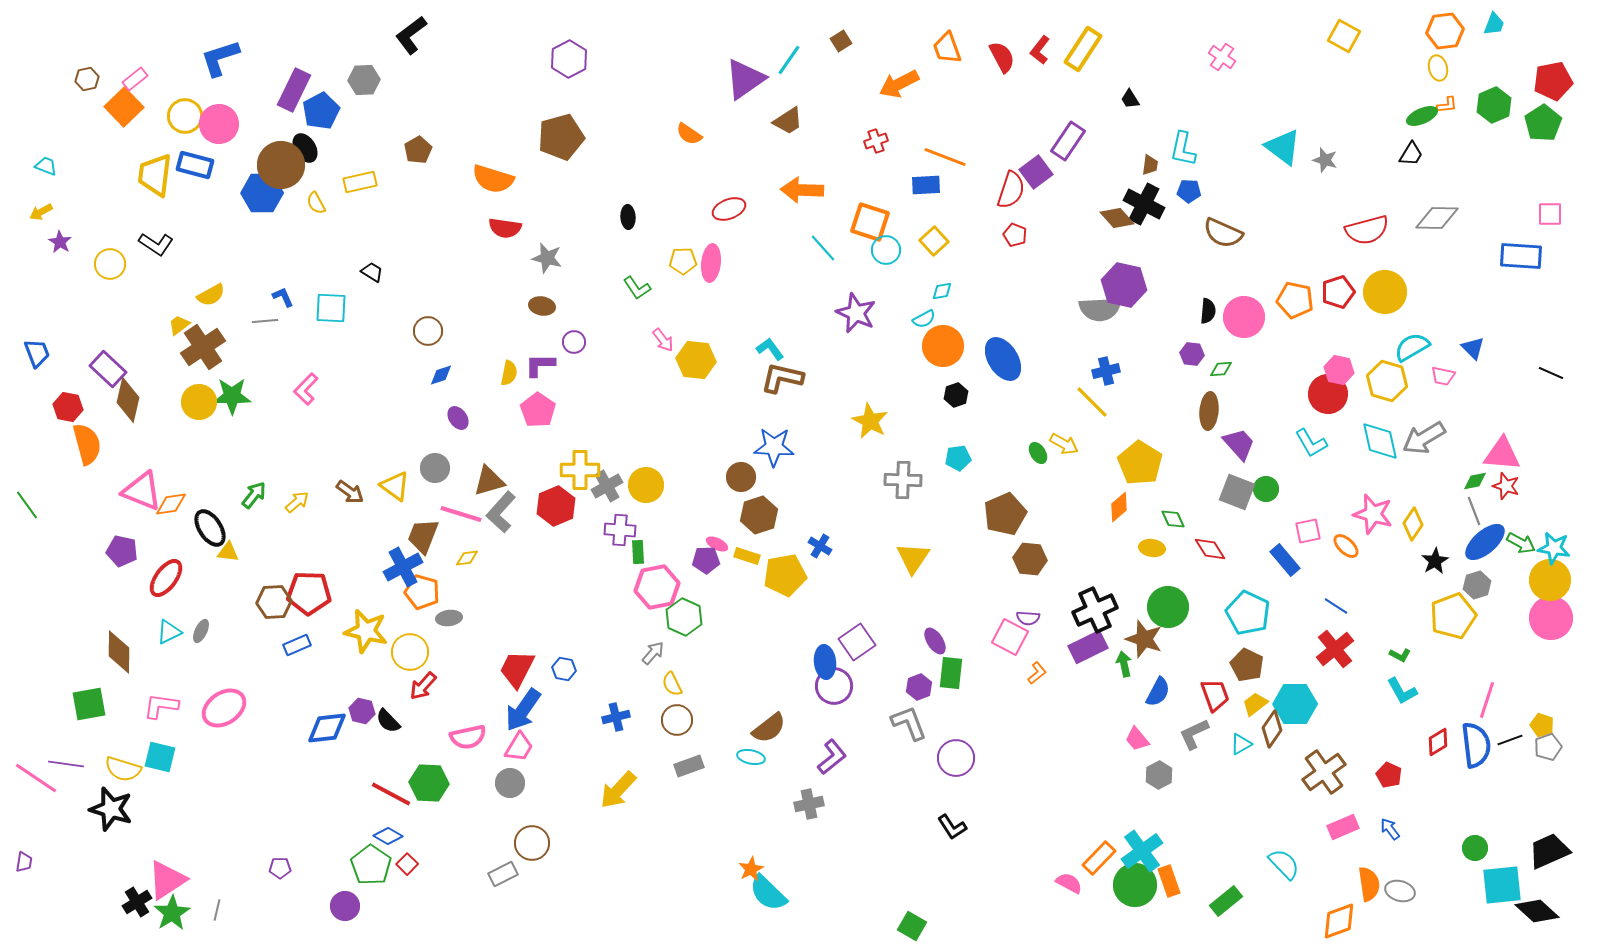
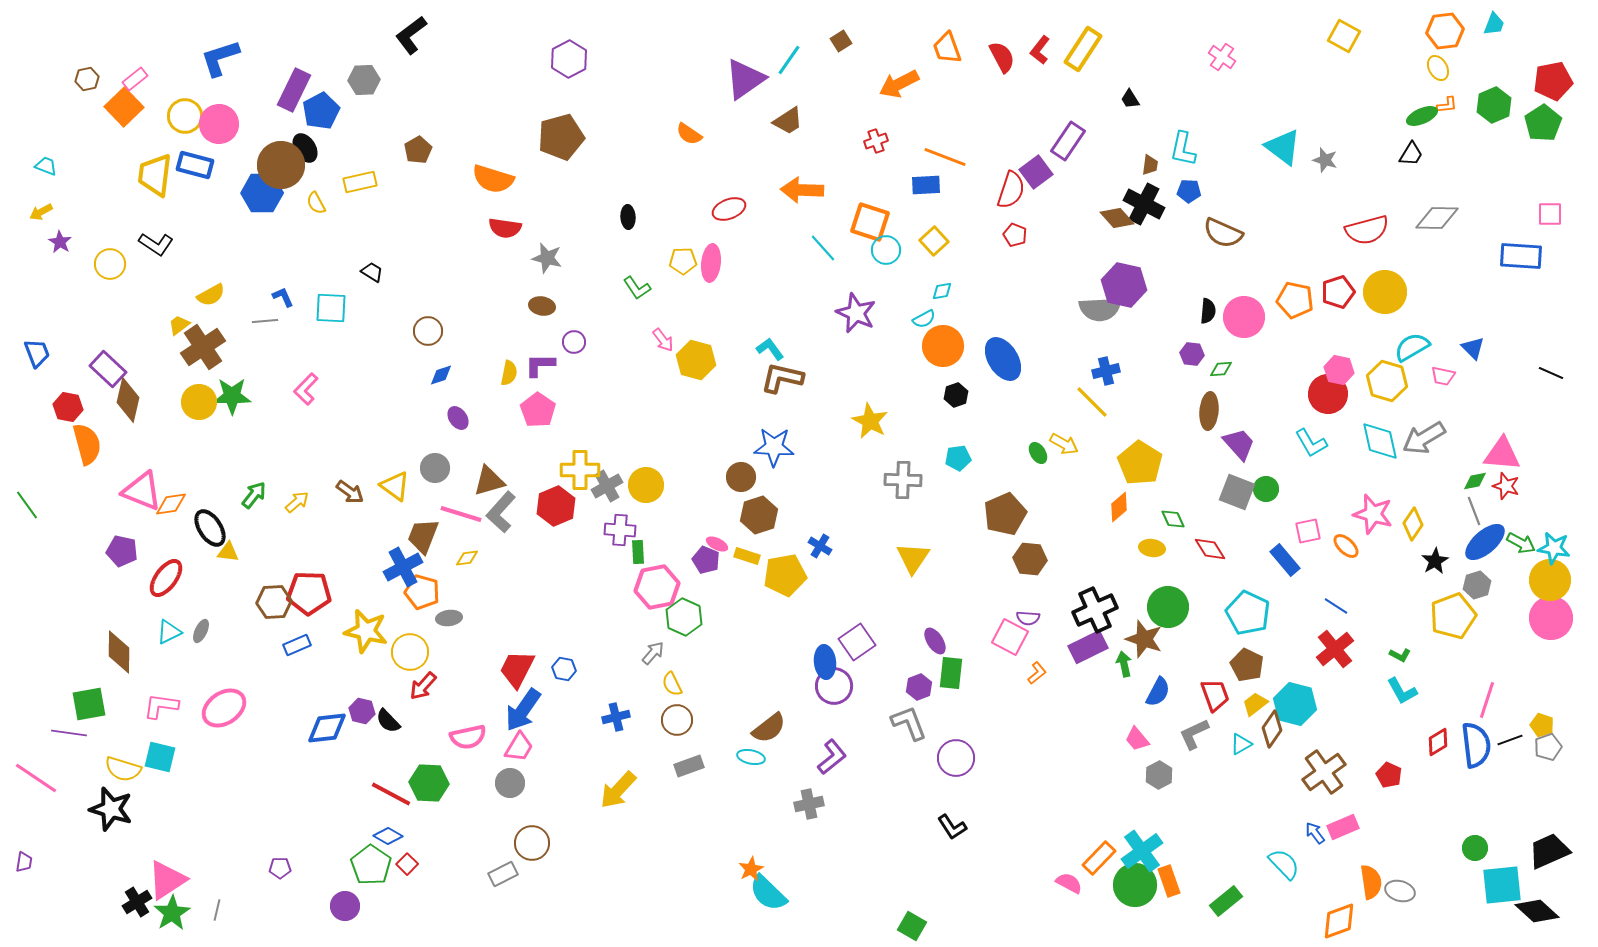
yellow ellipse at (1438, 68): rotated 15 degrees counterclockwise
yellow hexagon at (696, 360): rotated 9 degrees clockwise
purple pentagon at (706, 560): rotated 24 degrees clockwise
cyan hexagon at (1295, 704): rotated 15 degrees clockwise
purple line at (66, 764): moved 3 px right, 31 px up
blue arrow at (1390, 829): moved 75 px left, 4 px down
orange semicircle at (1369, 884): moved 2 px right, 2 px up
